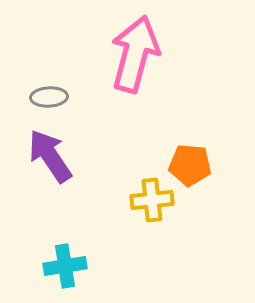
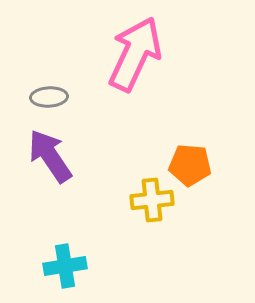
pink arrow: rotated 10 degrees clockwise
